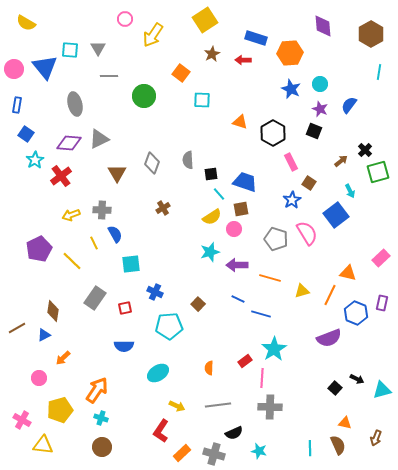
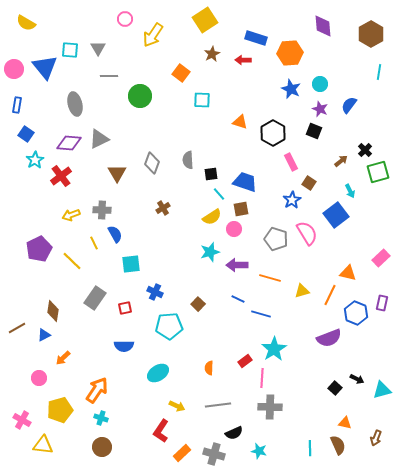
green circle at (144, 96): moved 4 px left
